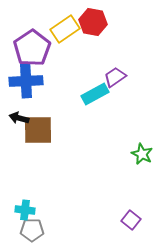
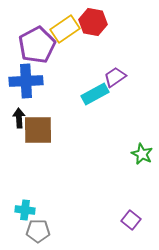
purple pentagon: moved 5 px right, 3 px up; rotated 6 degrees clockwise
black arrow: rotated 72 degrees clockwise
gray pentagon: moved 6 px right, 1 px down
